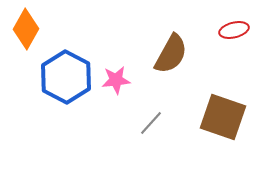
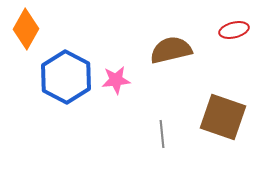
brown semicircle: moved 4 px up; rotated 132 degrees counterclockwise
gray line: moved 11 px right, 11 px down; rotated 48 degrees counterclockwise
